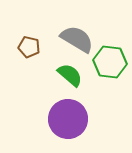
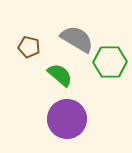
green hexagon: rotated 8 degrees counterclockwise
green semicircle: moved 10 px left
purple circle: moved 1 px left
